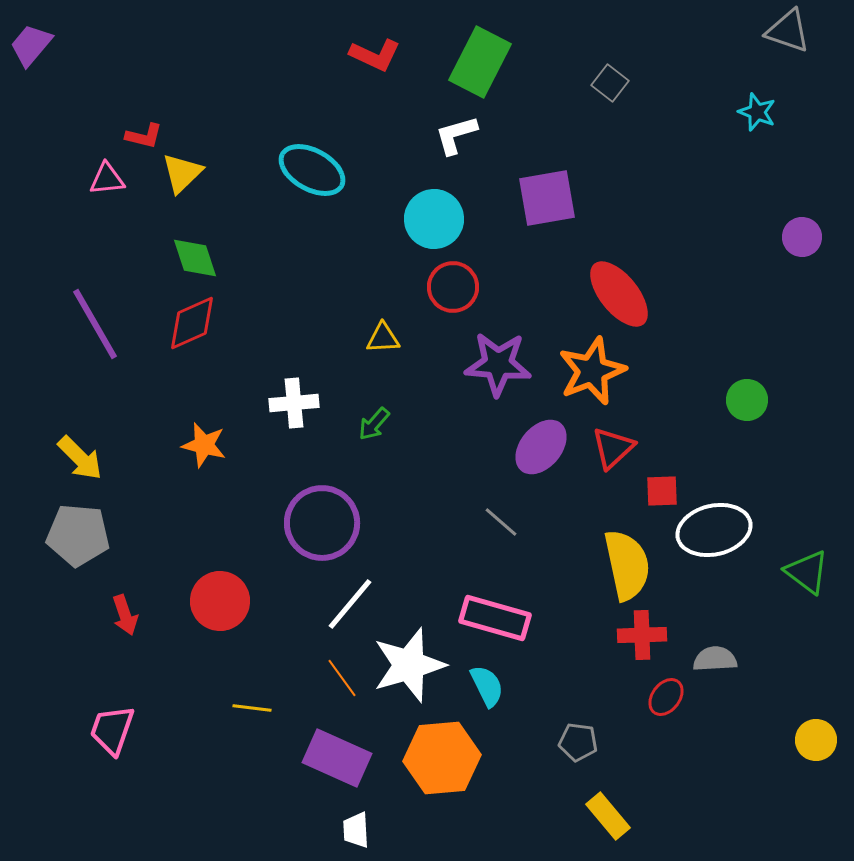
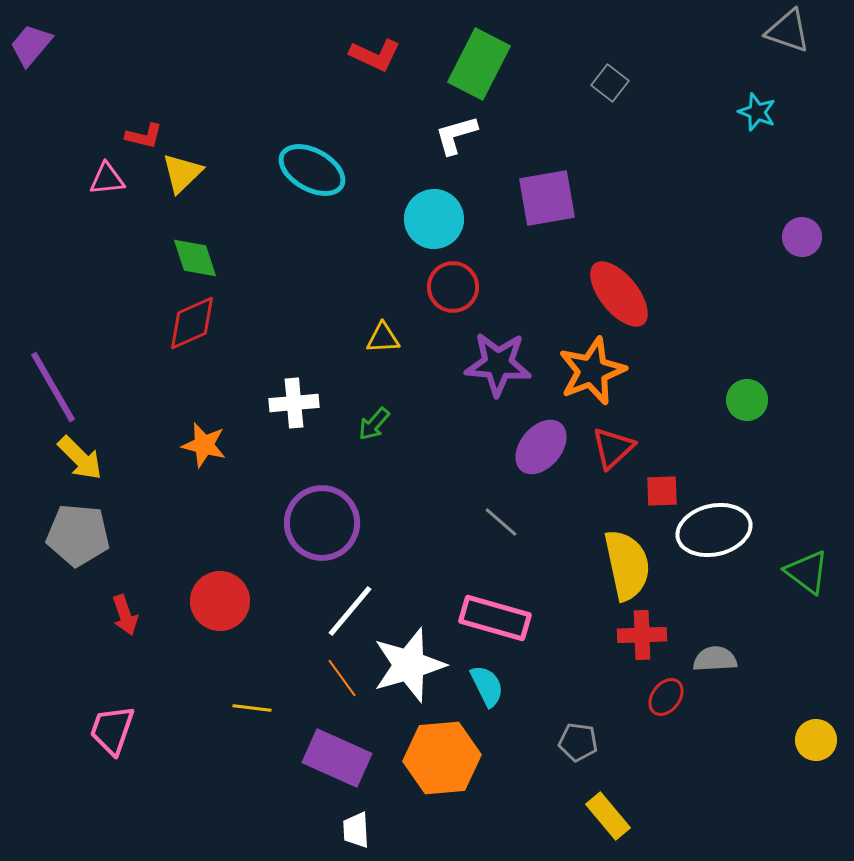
green rectangle at (480, 62): moved 1 px left, 2 px down
purple line at (95, 324): moved 42 px left, 63 px down
white line at (350, 604): moved 7 px down
